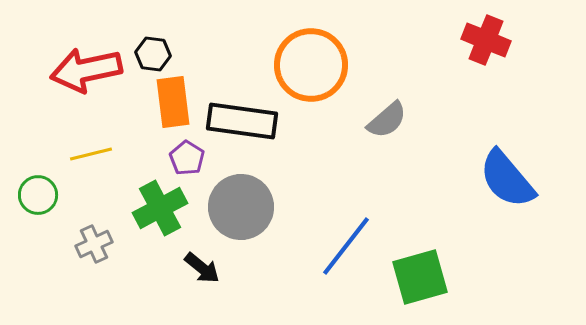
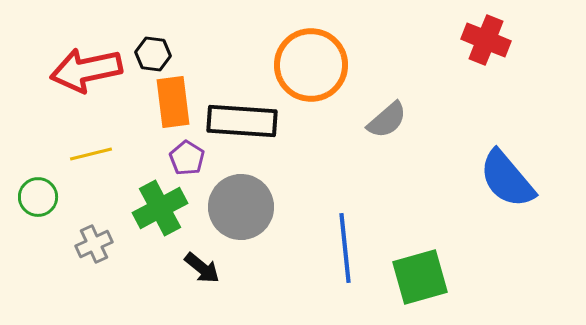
black rectangle: rotated 4 degrees counterclockwise
green circle: moved 2 px down
blue line: moved 1 px left, 2 px down; rotated 44 degrees counterclockwise
